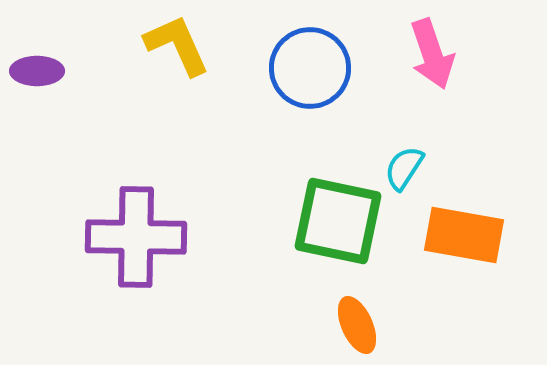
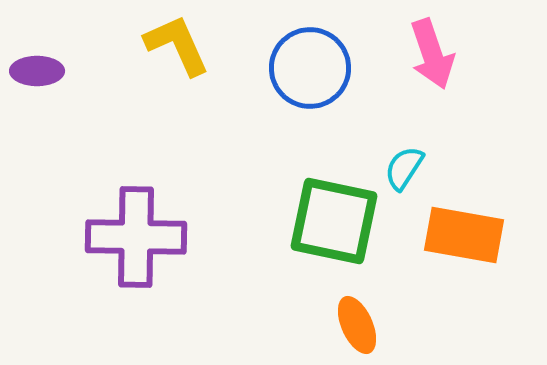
green square: moved 4 px left
